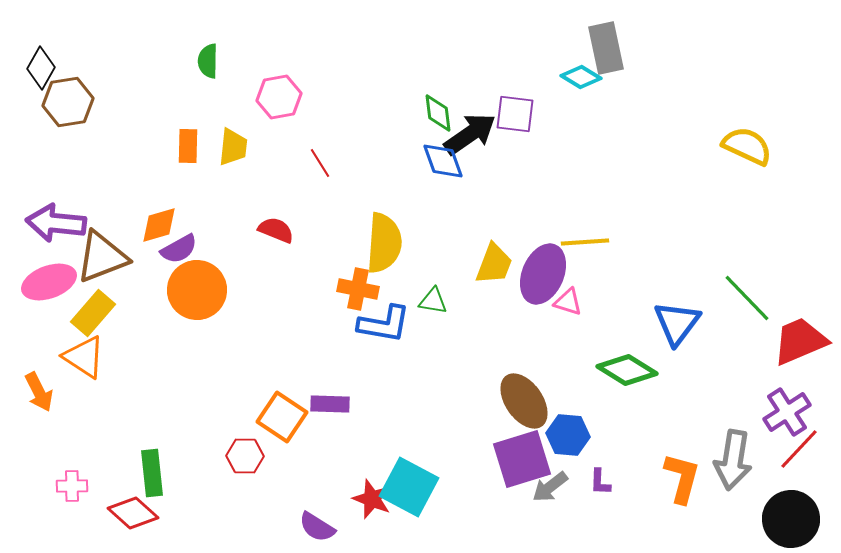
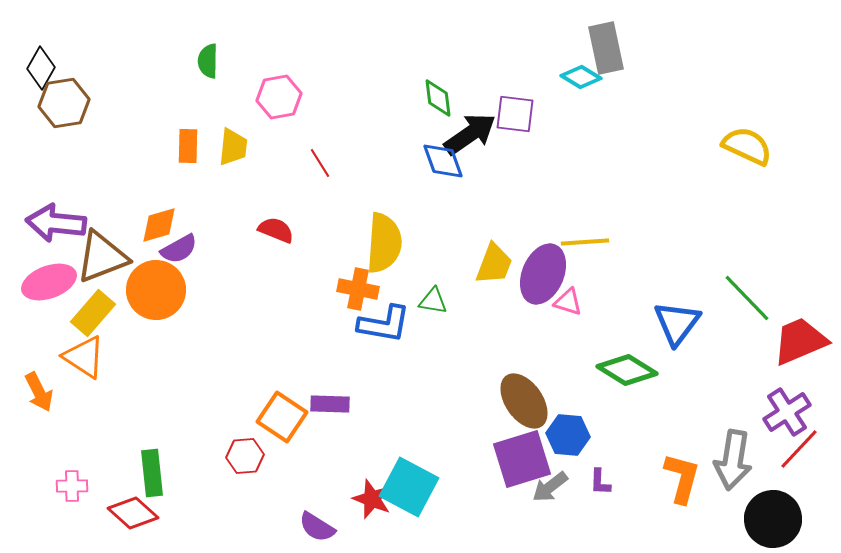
brown hexagon at (68, 102): moved 4 px left, 1 px down
green diamond at (438, 113): moved 15 px up
orange circle at (197, 290): moved 41 px left
red hexagon at (245, 456): rotated 6 degrees counterclockwise
black circle at (791, 519): moved 18 px left
